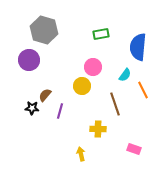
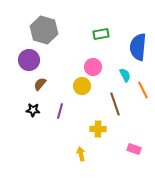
cyan semicircle: rotated 64 degrees counterclockwise
brown semicircle: moved 5 px left, 11 px up
black star: moved 1 px right, 2 px down
